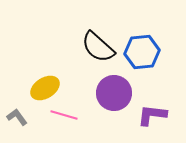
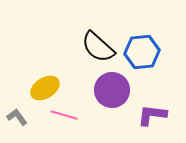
purple circle: moved 2 px left, 3 px up
